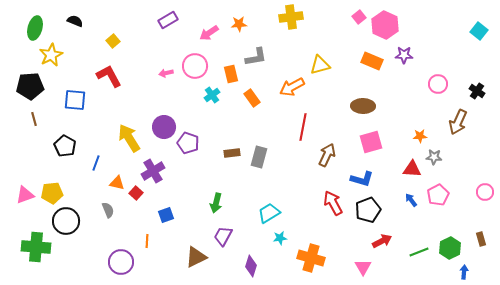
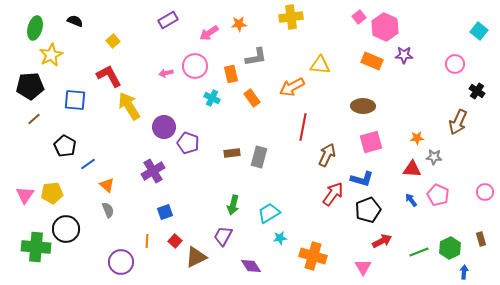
pink hexagon at (385, 25): moved 2 px down
yellow triangle at (320, 65): rotated 20 degrees clockwise
pink circle at (438, 84): moved 17 px right, 20 px up
cyan cross at (212, 95): moved 3 px down; rotated 28 degrees counterclockwise
brown line at (34, 119): rotated 64 degrees clockwise
orange star at (420, 136): moved 3 px left, 2 px down
yellow arrow at (129, 138): moved 32 px up
blue line at (96, 163): moved 8 px left, 1 px down; rotated 35 degrees clockwise
orange triangle at (117, 183): moved 10 px left, 2 px down; rotated 28 degrees clockwise
red square at (136, 193): moved 39 px right, 48 px down
pink triangle at (25, 195): rotated 36 degrees counterclockwise
pink pentagon at (438, 195): rotated 20 degrees counterclockwise
green arrow at (216, 203): moved 17 px right, 2 px down
red arrow at (333, 203): moved 9 px up; rotated 65 degrees clockwise
blue square at (166, 215): moved 1 px left, 3 px up
black circle at (66, 221): moved 8 px down
orange cross at (311, 258): moved 2 px right, 2 px up
purple diamond at (251, 266): rotated 50 degrees counterclockwise
